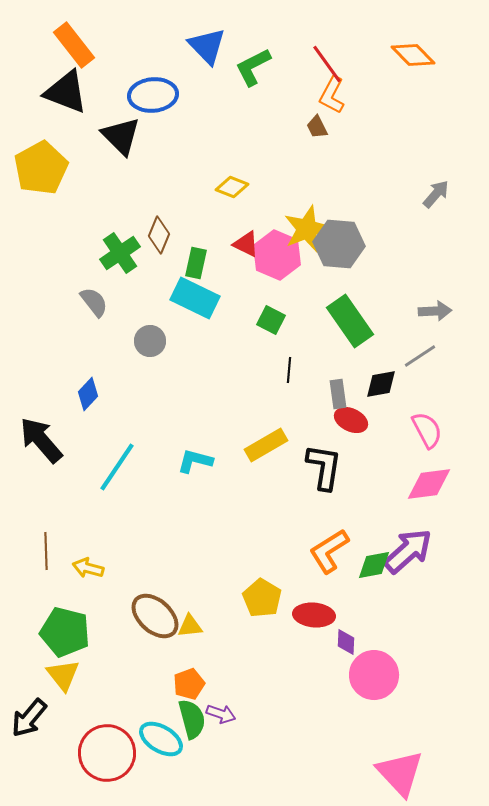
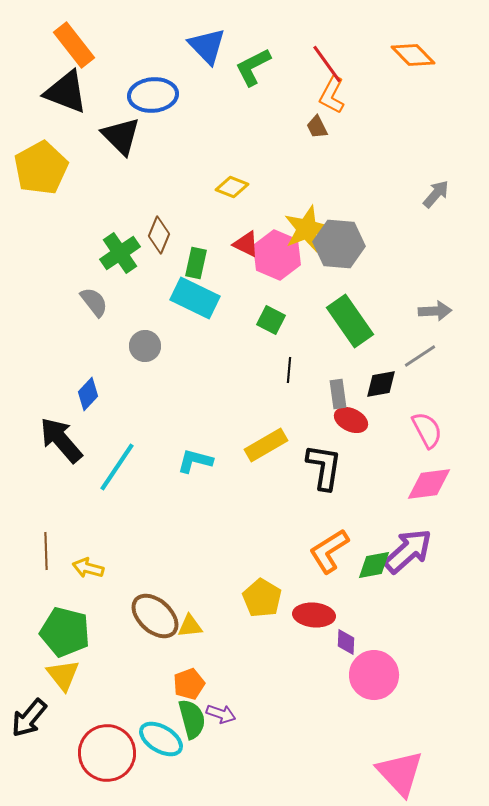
gray circle at (150, 341): moved 5 px left, 5 px down
black arrow at (41, 440): moved 20 px right
